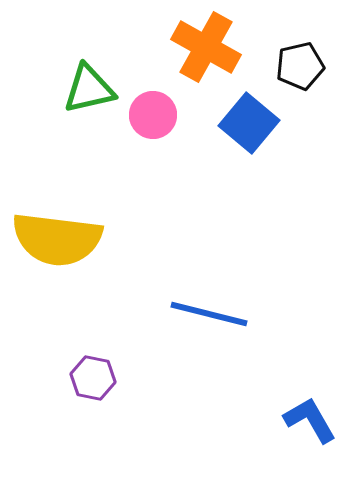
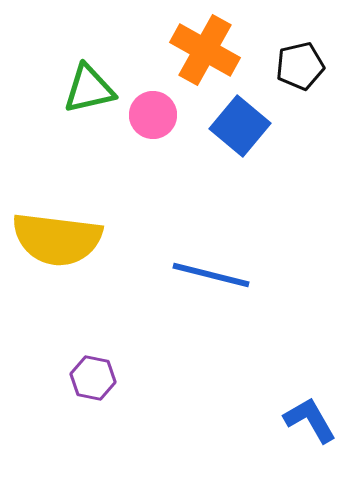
orange cross: moved 1 px left, 3 px down
blue square: moved 9 px left, 3 px down
blue line: moved 2 px right, 39 px up
